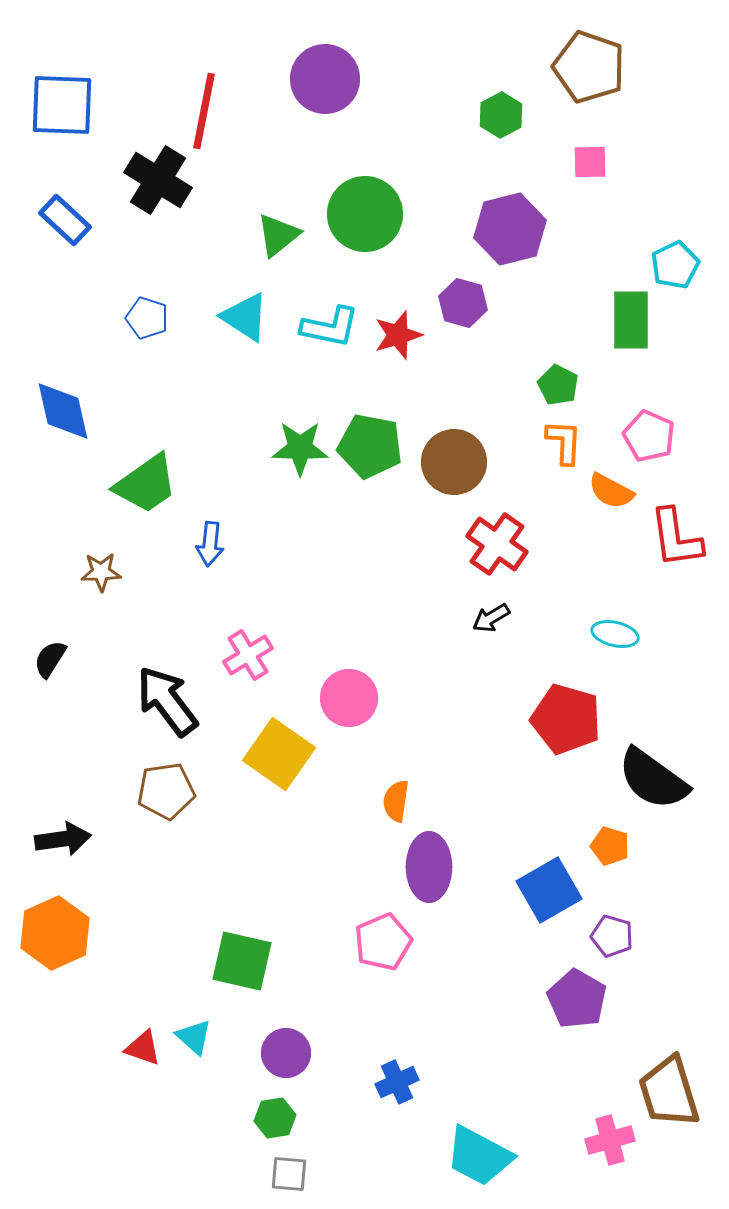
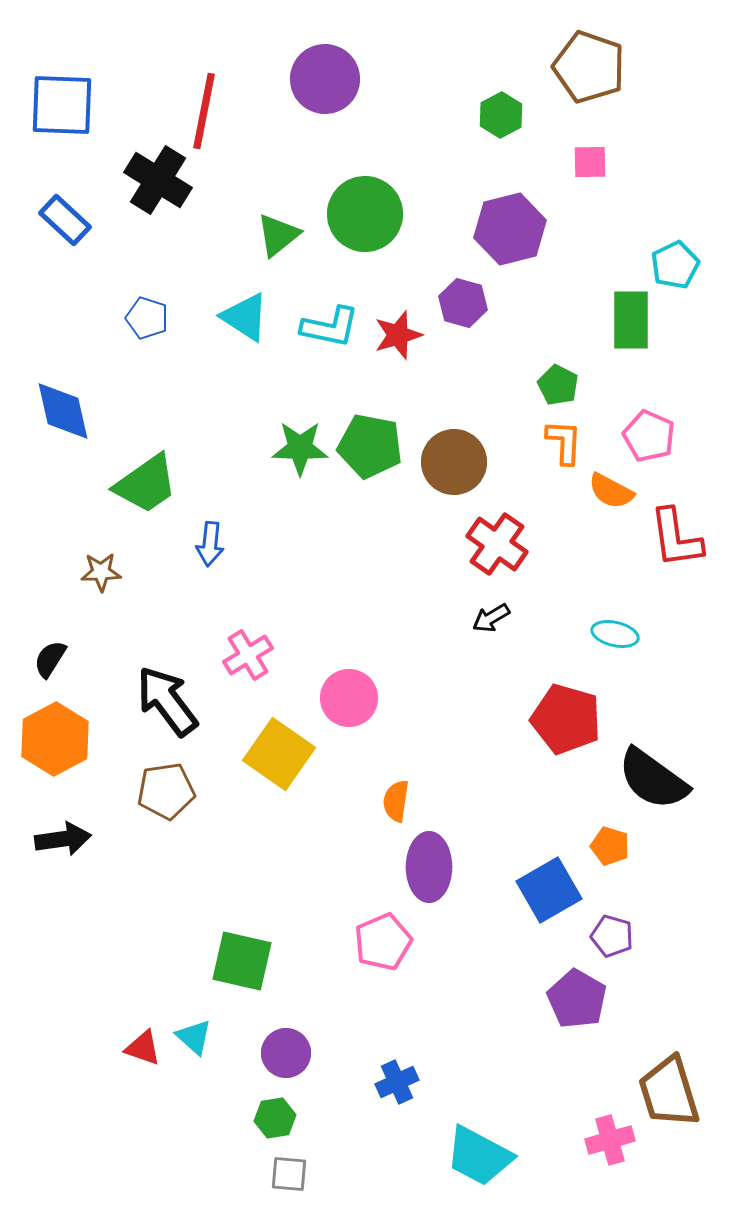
orange hexagon at (55, 933): moved 194 px up; rotated 4 degrees counterclockwise
